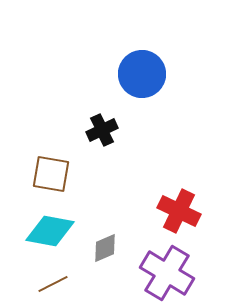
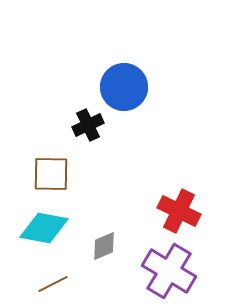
blue circle: moved 18 px left, 13 px down
black cross: moved 14 px left, 5 px up
brown square: rotated 9 degrees counterclockwise
cyan diamond: moved 6 px left, 3 px up
gray diamond: moved 1 px left, 2 px up
purple cross: moved 2 px right, 2 px up
